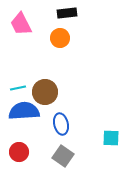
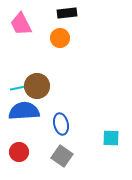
brown circle: moved 8 px left, 6 px up
gray square: moved 1 px left
